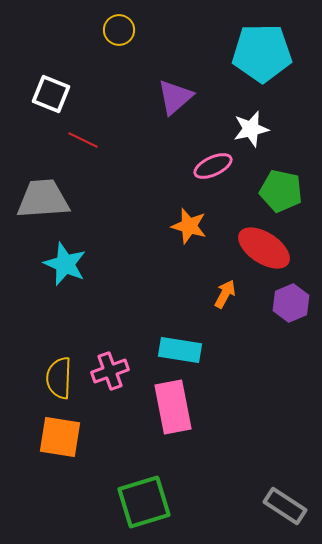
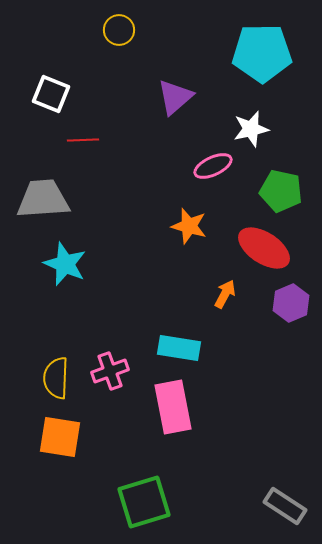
red line: rotated 28 degrees counterclockwise
cyan rectangle: moved 1 px left, 2 px up
yellow semicircle: moved 3 px left
